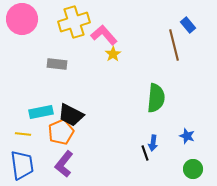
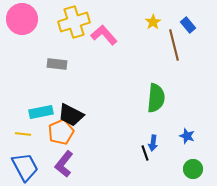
yellow star: moved 40 px right, 32 px up
blue trapezoid: moved 3 px right, 2 px down; rotated 20 degrees counterclockwise
